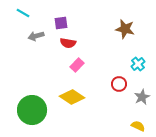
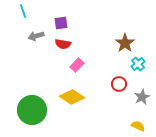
cyan line: moved 2 px up; rotated 40 degrees clockwise
brown star: moved 14 px down; rotated 24 degrees clockwise
red semicircle: moved 5 px left, 1 px down
